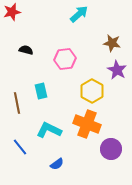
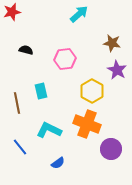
blue semicircle: moved 1 px right, 1 px up
